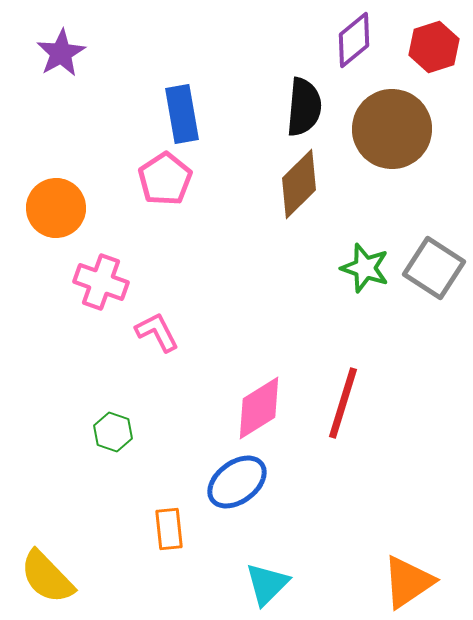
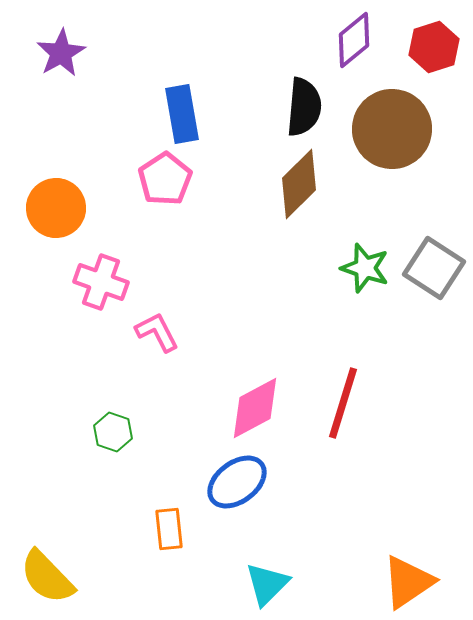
pink diamond: moved 4 px left; rotated 4 degrees clockwise
